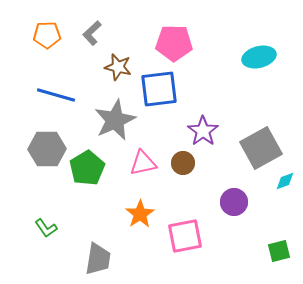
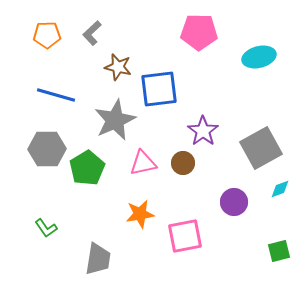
pink pentagon: moved 25 px right, 11 px up
cyan diamond: moved 5 px left, 8 px down
orange star: rotated 24 degrees clockwise
